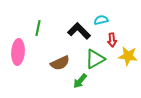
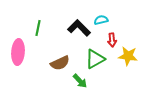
black L-shape: moved 3 px up
green arrow: rotated 84 degrees counterclockwise
